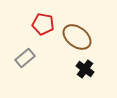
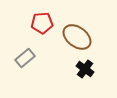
red pentagon: moved 1 px left, 1 px up; rotated 15 degrees counterclockwise
